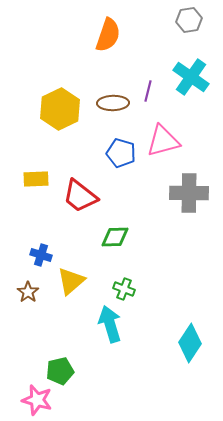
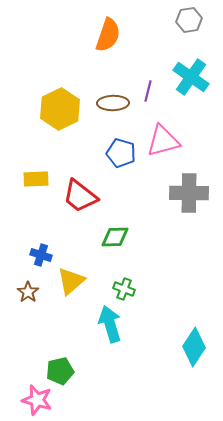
cyan diamond: moved 4 px right, 4 px down
